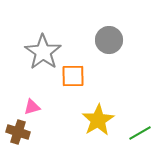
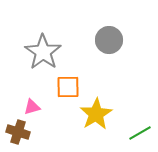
orange square: moved 5 px left, 11 px down
yellow star: moved 2 px left, 6 px up
